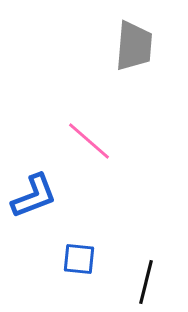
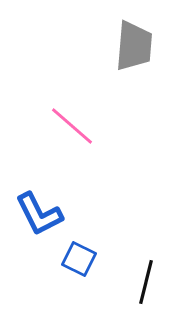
pink line: moved 17 px left, 15 px up
blue L-shape: moved 5 px right, 18 px down; rotated 84 degrees clockwise
blue square: rotated 20 degrees clockwise
